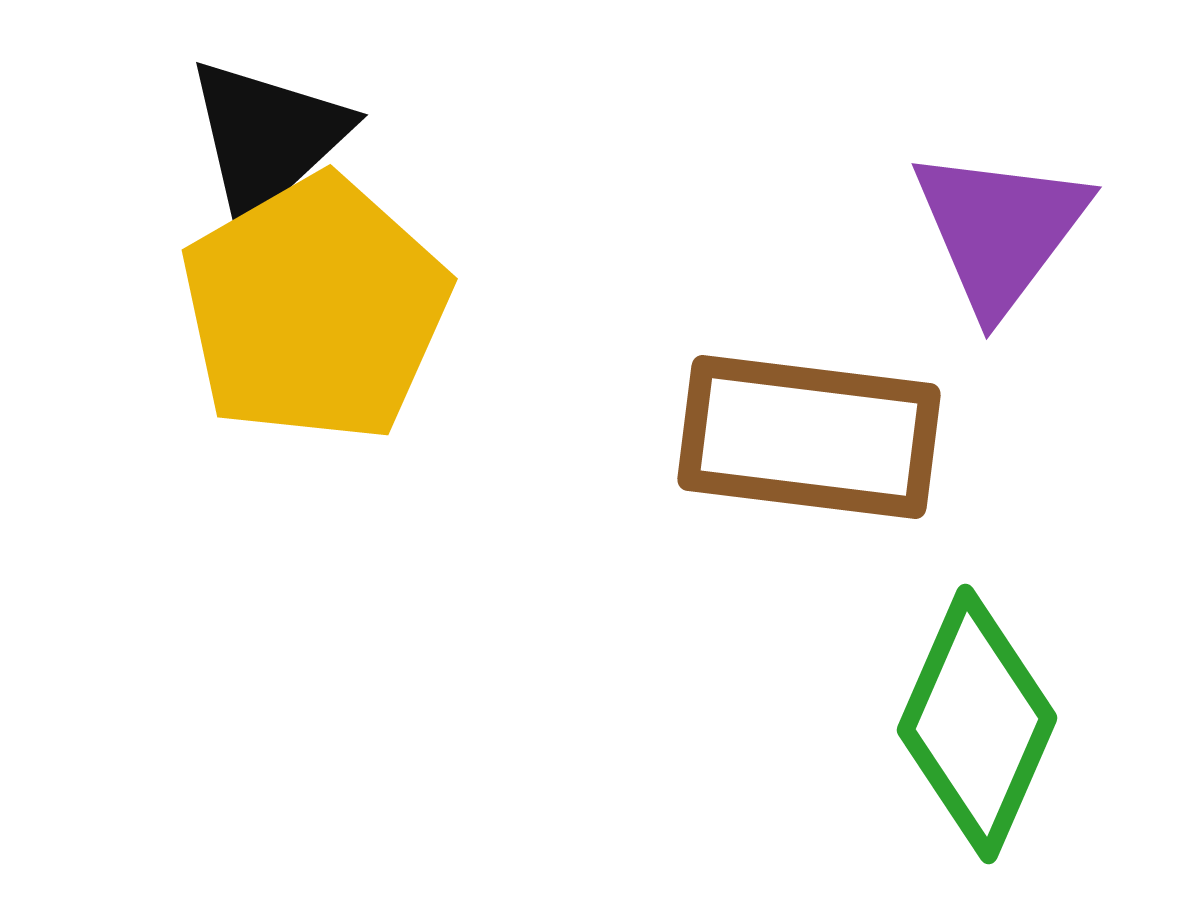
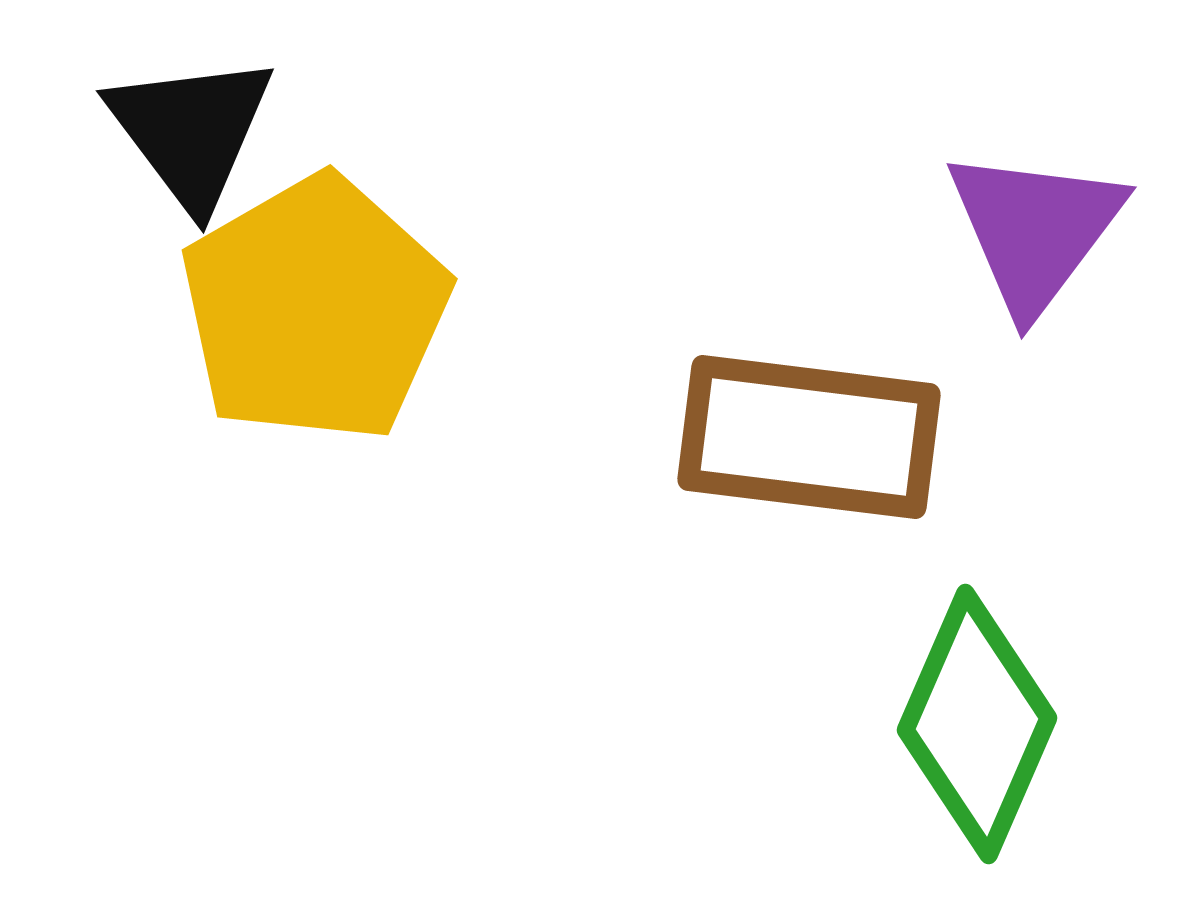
black triangle: moved 76 px left, 7 px up; rotated 24 degrees counterclockwise
purple triangle: moved 35 px right
